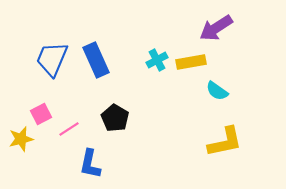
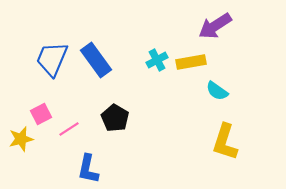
purple arrow: moved 1 px left, 2 px up
blue rectangle: rotated 12 degrees counterclockwise
yellow L-shape: rotated 120 degrees clockwise
blue L-shape: moved 2 px left, 5 px down
